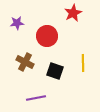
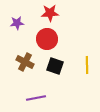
red star: moved 23 px left; rotated 24 degrees clockwise
red circle: moved 3 px down
yellow line: moved 4 px right, 2 px down
black square: moved 5 px up
